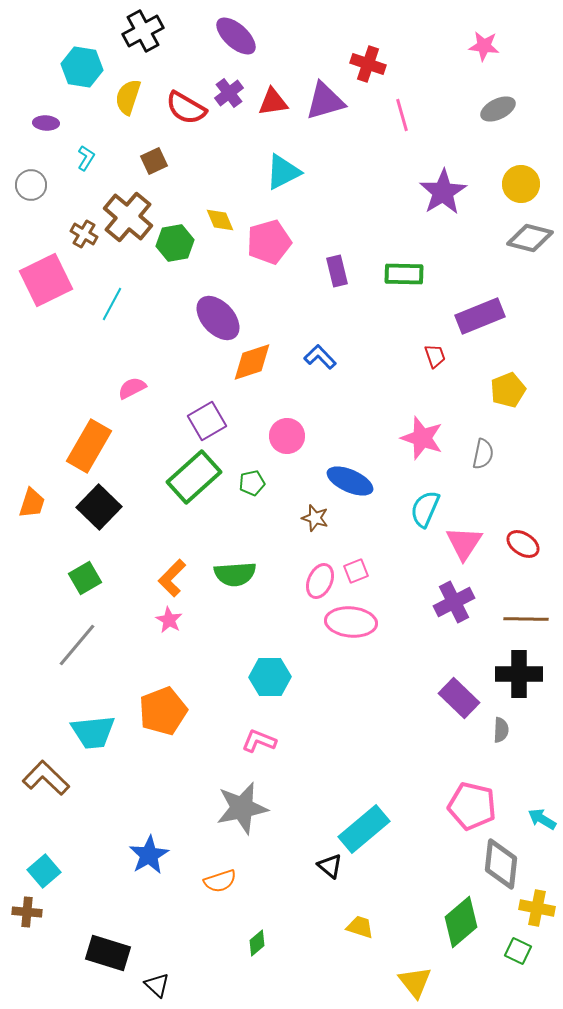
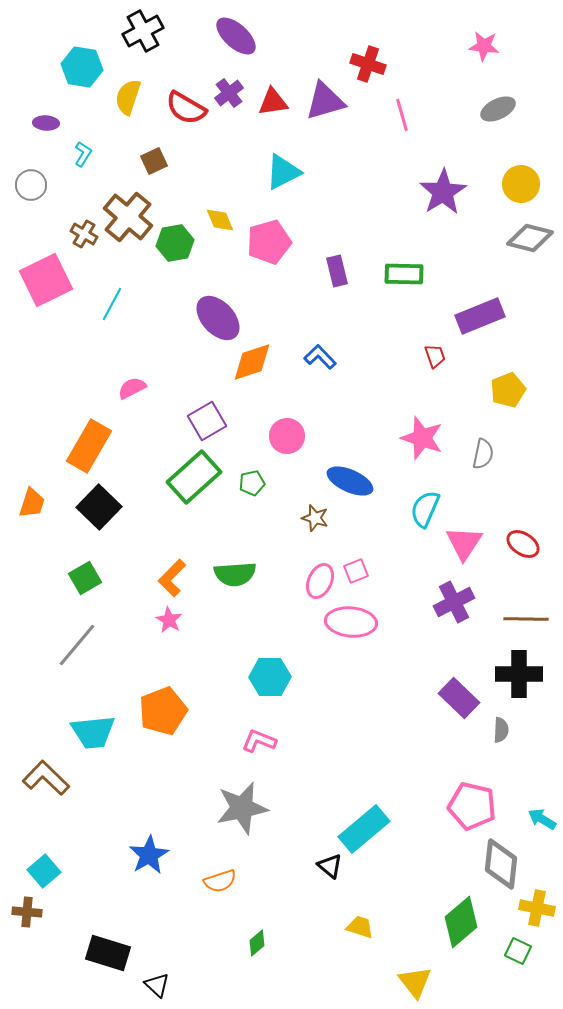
cyan L-shape at (86, 158): moved 3 px left, 4 px up
